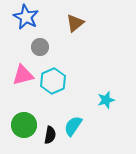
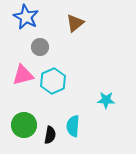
cyan star: rotated 18 degrees clockwise
cyan semicircle: rotated 30 degrees counterclockwise
